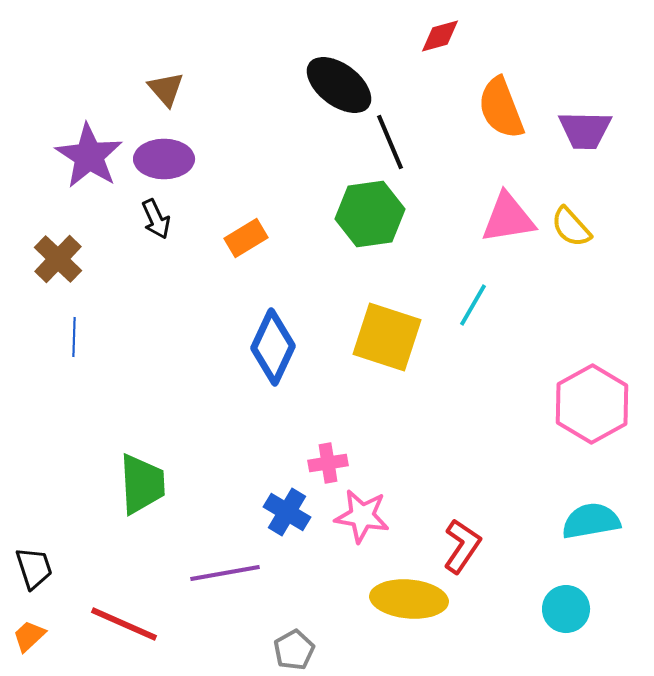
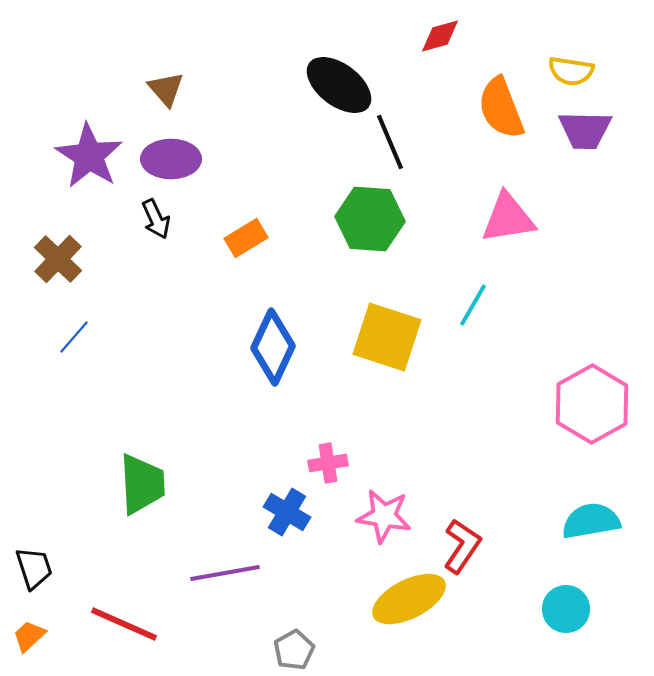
purple ellipse: moved 7 px right
green hexagon: moved 5 px down; rotated 12 degrees clockwise
yellow semicircle: moved 156 px up; rotated 39 degrees counterclockwise
blue line: rotated 39 degrees clockwise
pink star: moved 22 px right
yellow ellipse: rotated 32 degrees counterclockwise
